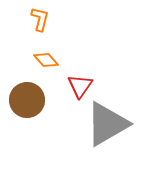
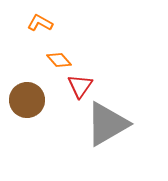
orange L-shape: moved 4 px down; rotated 75 degrees counterclockwise
orange diamond: moved 13 px right
